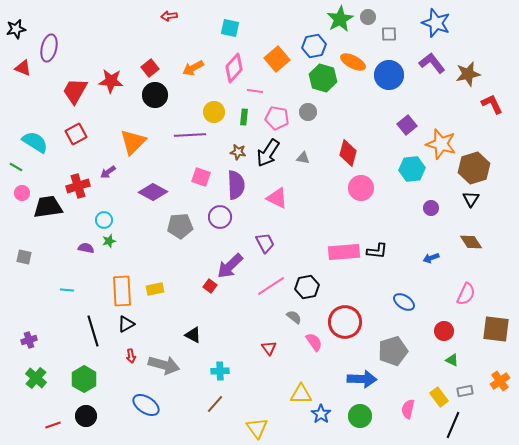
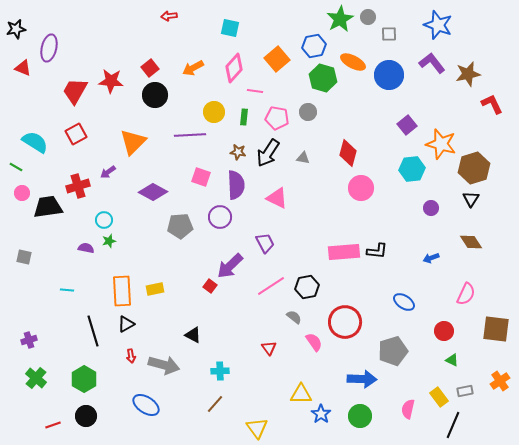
blue star at (436, 23): moved 2 px right, 2 px down
